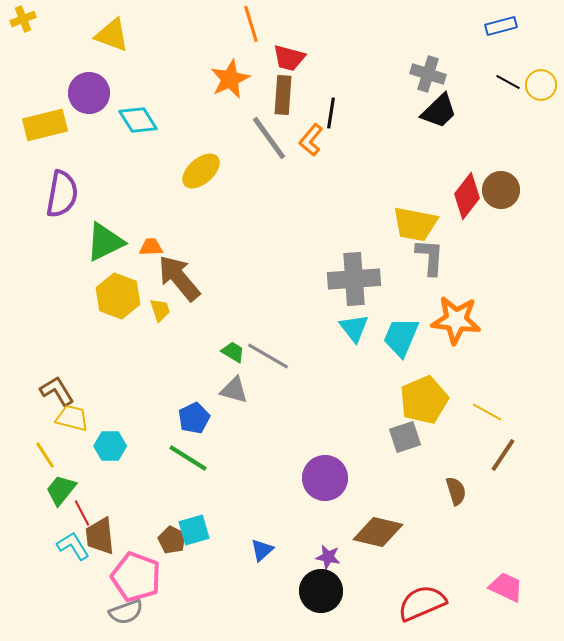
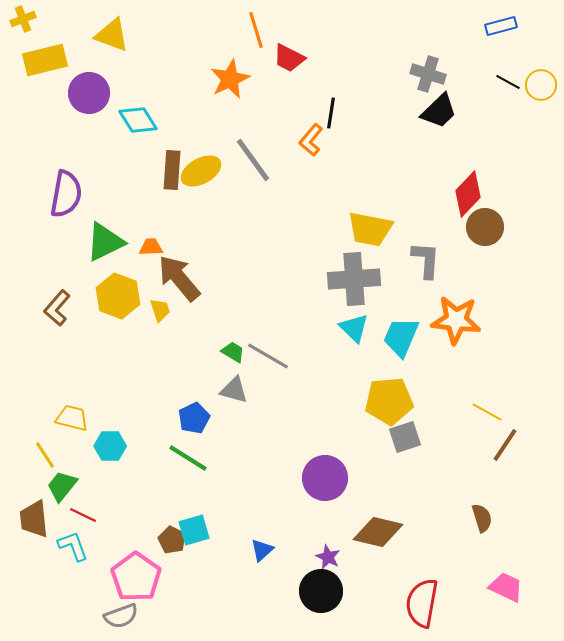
orange line at (251, 24): moved 5 px right, 6 px down
red trapezoid at (289, 58): rotated 12 degrees clockwise
brown rectangle at (283, 95): moved 111 px left, 75 px down
yellow rectangle at (45, 125): moved 65 px up
gray line at (269, 138): moved 16 px left, 22 px down
yellow ellipse at (201, 171): rotated 12 degrees clockwise
brown circle at (501, 190): moved 16 px left, 37 px down
purple semicircle at (62, 194): moved 4 px right
red diamond at (467, 196): moved 1 px right, 2 px up; rotated 6 degrees clockwise
yellow trapezoid at (415, 224): moved 45 px left, 5 px down
gray L-shape at (430, 257): moved 4 px left, 3 px down
cyan triangle at (354, 328): rotated 8 degrees counterclockwise
brown L-shape at (57, 391): moved 83 px up; rotated 108 degrees counterclockwise
yellow pentagon at (424, 400): moved 35 px left, 1 px down; rotated 18 degrees clockwise
brown line at (503, 455): moved 2 px right, 10 px up
green trapezoid at (61, 490): moved 1 px right, 4 px up
brown semicircle at (456, 491): moved 26 px right, 27 px down
red line at (82, 513): moved 1 px right, 2 px down; rotated 36 degrees counterclockwise
brown trapezoid at (100, 536): moved 66 px left, 17 px up
cyan L-shape at (73, 546): rotated 12 degrees clockwise
purple star at (328, 557): rotated 15 degrees clockwise
pink pentagon at (136, 577): rotated 15 degrees clockwise
red semicircle at (422, 603): rotated 57 degrees counterclockwise
gray semicircle at (126, 612): moved 5 px left, 4 px down
